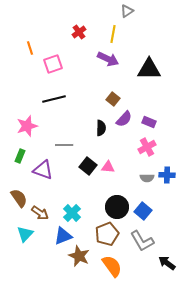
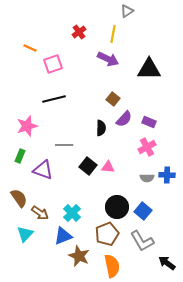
orange line: rotated 48 degrees counterclockwise
orange semicircle: rotated 25 degrees clockwise
